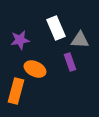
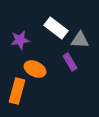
white rectangle: rotated 30 degrees counterclockwise
purple rectangle: rotated 12 degrees counterclockwise
orange rectangle: moved 1 px right
